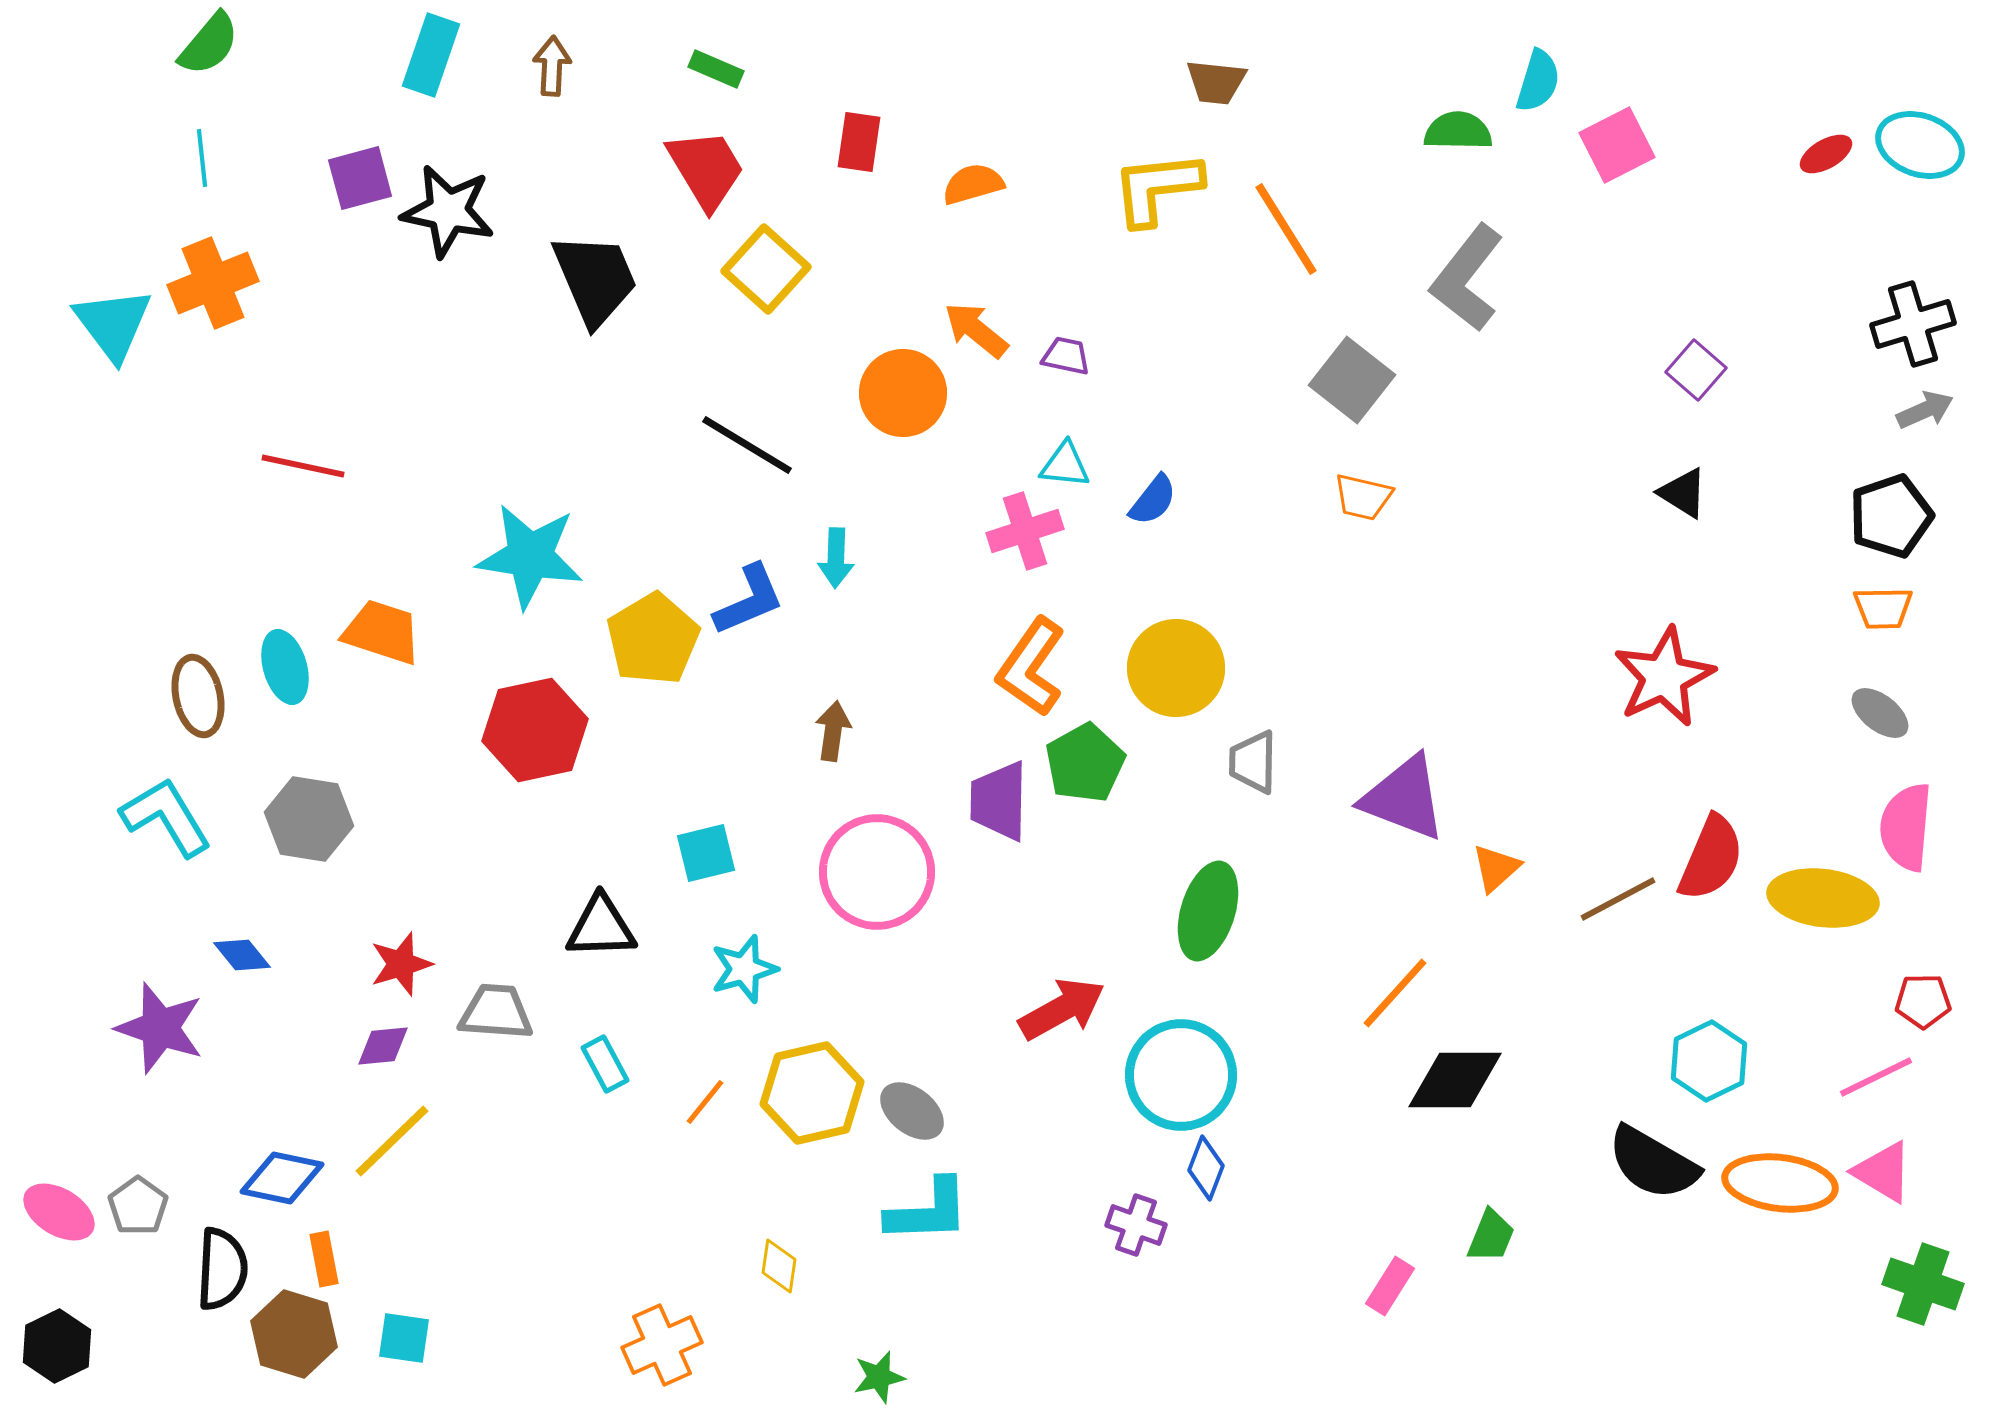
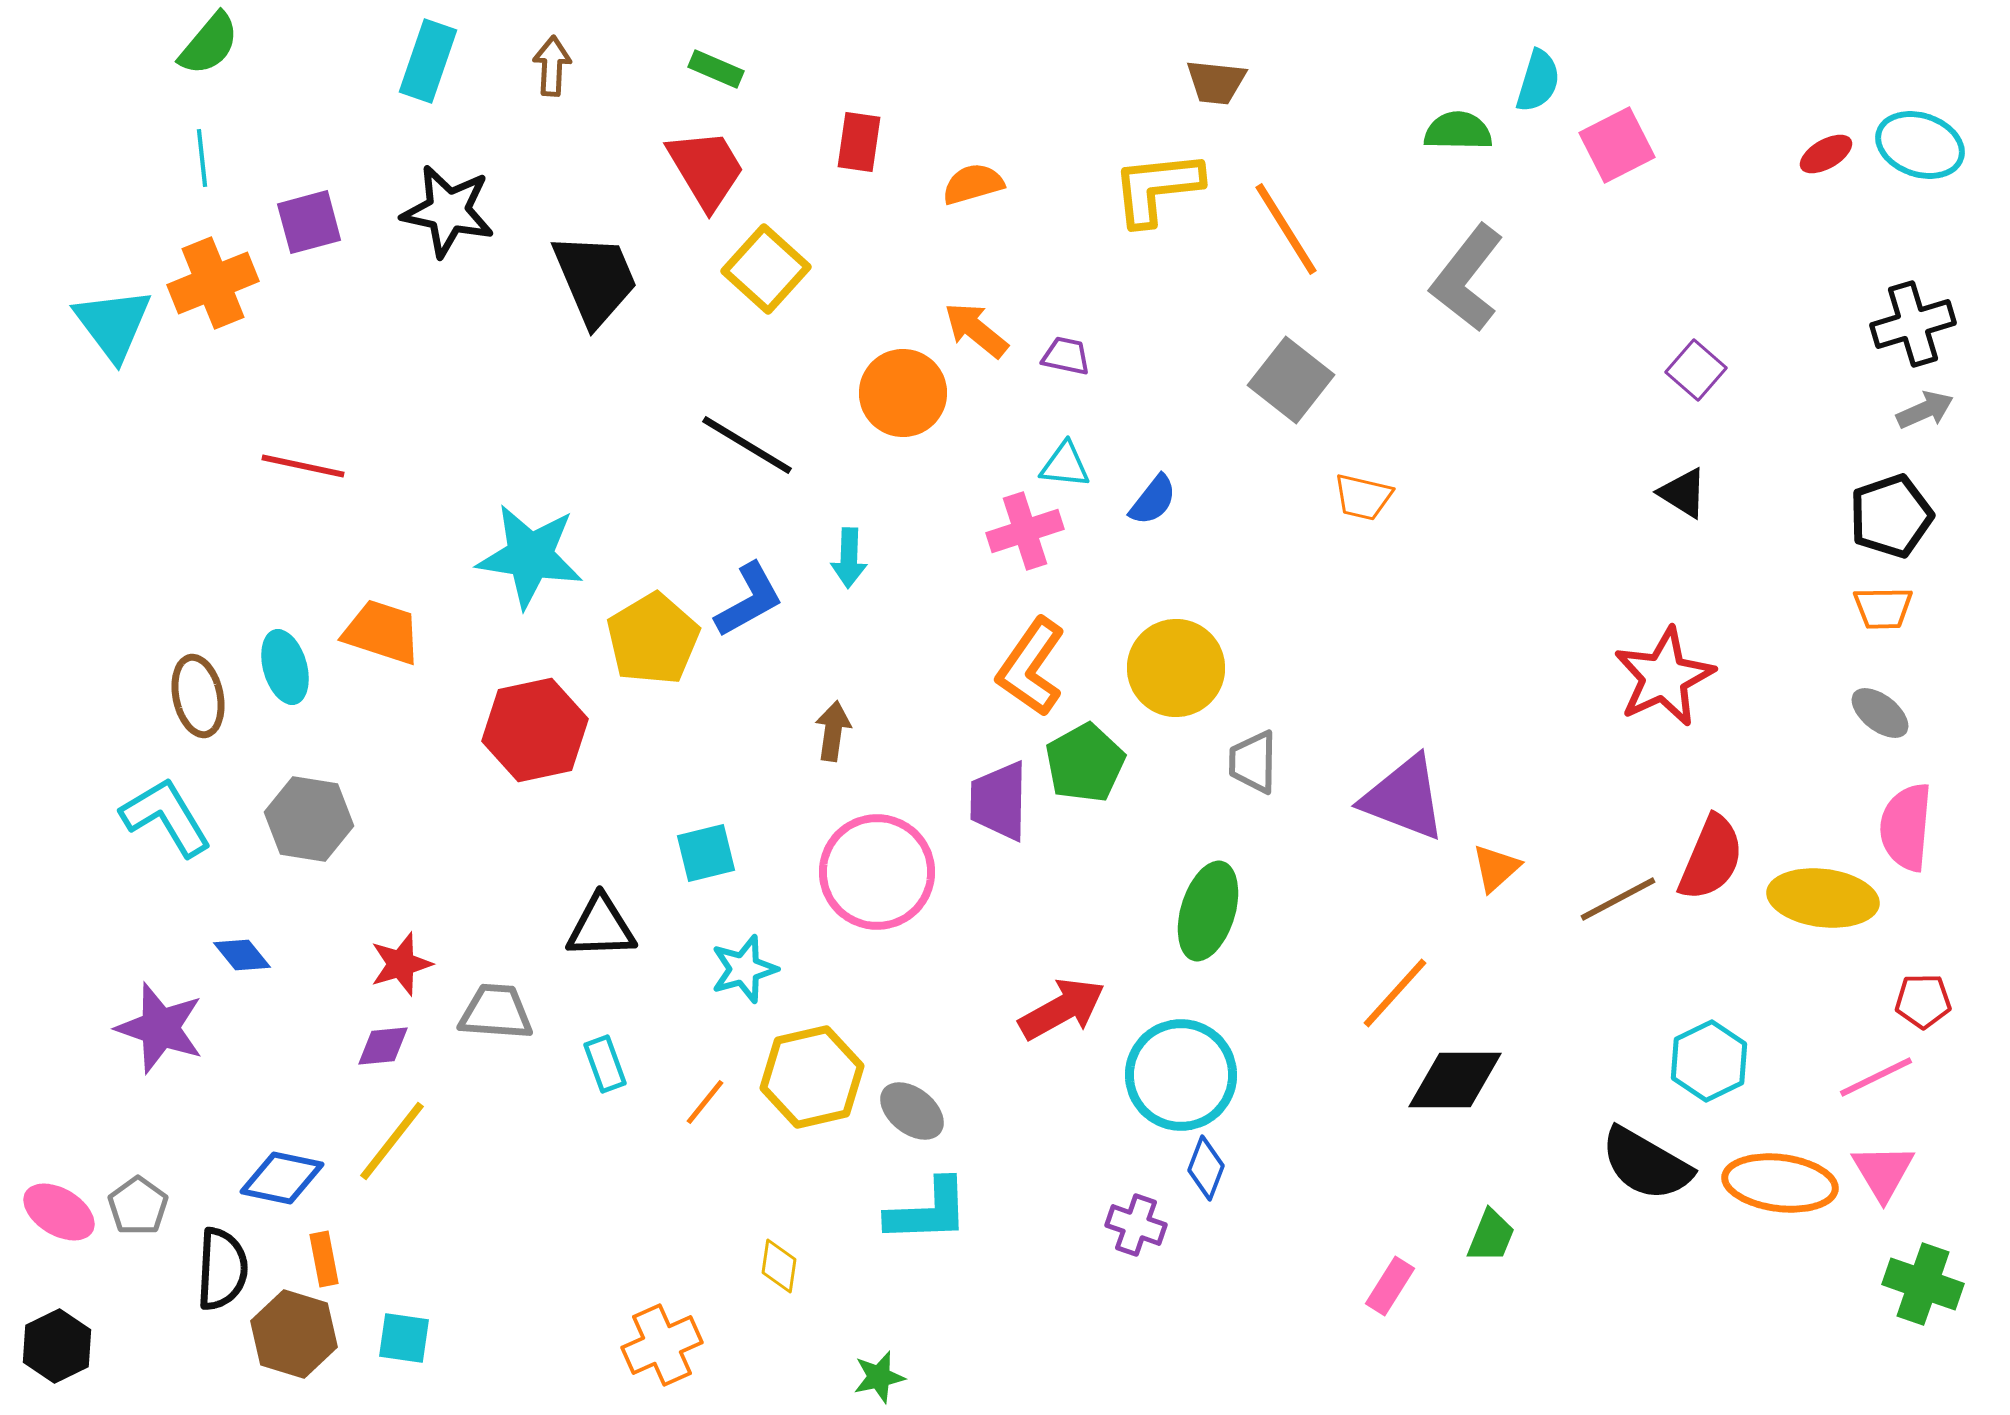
cyan rectangle at (431, 55): moved 3 px left, 6 px down
purple square at (360, 178): moved 51 px left, 44 px down
gray square at (1352, 380): moved 61 px left
cyan arrow at (836, 558): moved 13 px right
blue L-shape at (749, 600): rotated 6 degrees counterclockwise
cyan rectangle at (605, 1064): rotated 8 degrees clockwise
yellow hexagon at (812, 1093): moved 16 px up
yellow line at (392, 1141): rotated 8 degrees counterclockwise
black semicircle at (1653, 1163): moved 7 px left, 1 px down
pink triangle at (1883, 1172): rotated 28 degrees clockwise
